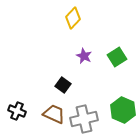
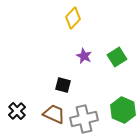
black square: rotated 21 degrees counterclockwise
black cross: rotated 24 degrees clockwise
